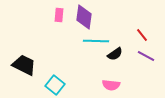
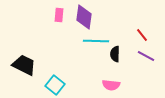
black semicircle: rotated 126 degrees clockwise
